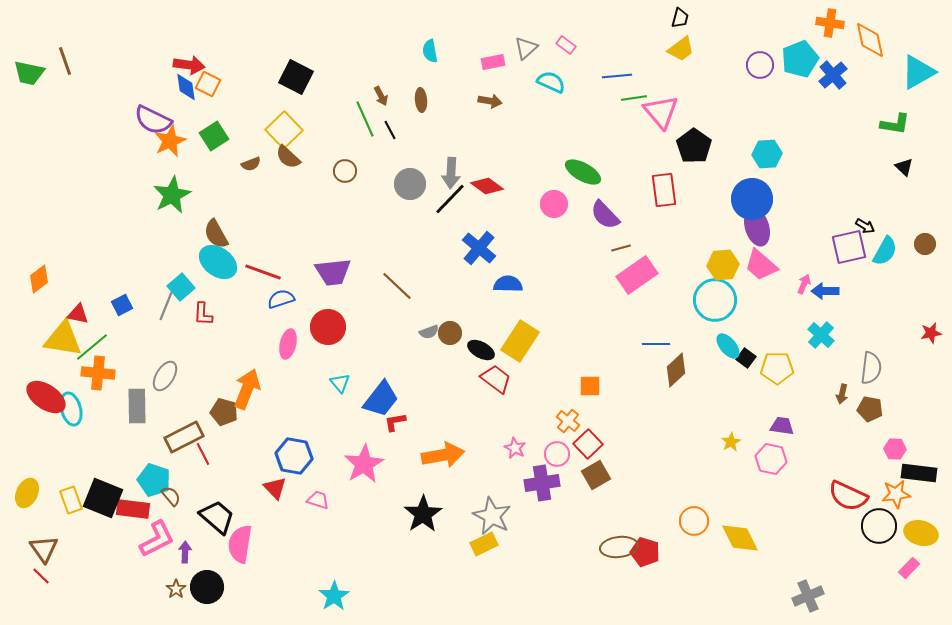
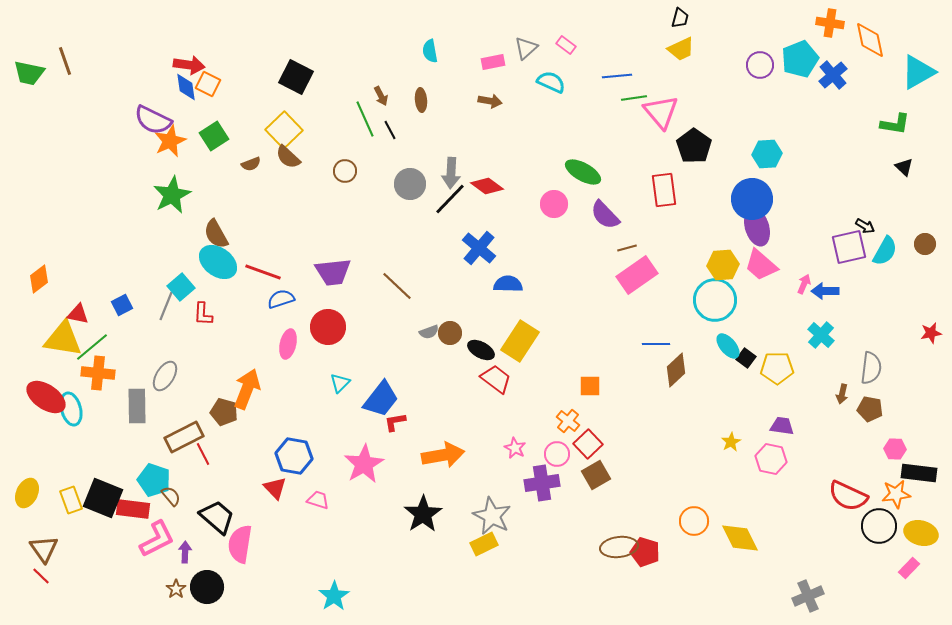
yellow trapezoid at (681, 49): rotated 12 degrees clockwise
brown line at (621, 248): moved 6 px right
cyan triangle at (340, 383): rotated 25 degrees clockwise
